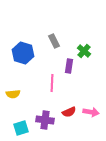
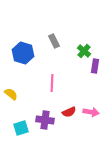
purple rectangle: moved 26 px right
yellow semicircle: moved 2 px left; rotated 136 degrees counterclockwise
